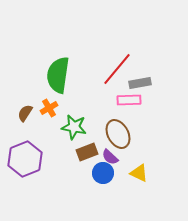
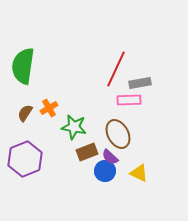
red line: moved 1 px left; rotated 15 degrees counterclockwise
green semicircle: moved 35 px left, 9 px up
blue circle: moved 2 px right, 2 px up
